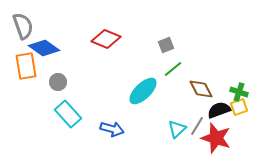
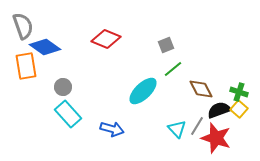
blue diamond: moved 1 px right, 1 px up
gray circle: moved 5 px right, 5 px down
yellow square: moved 2 px down; rotated 30 degrees counterclockwise
cyan triangle: rotated 30 degrees counterclockwise
